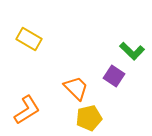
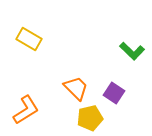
purple square: moved 17 px down
orange L-shape: moved 1 px left
yellow pentagon: moved 1 px right
